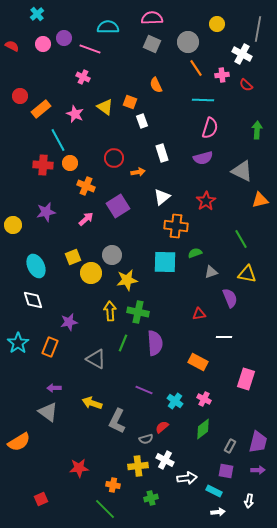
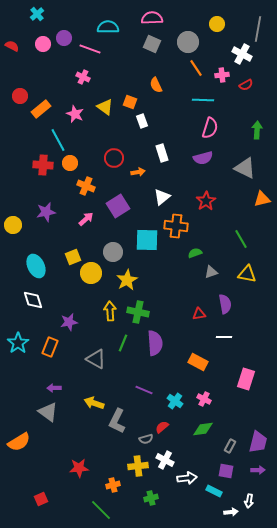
red semicircle at (246, 85): rotated 72 degrees counterclockwise
gray triangle at (242, 171): moved 3 px right, 3 px up
orange triangle at (260, 200): moved 2 px right, 1 px up
gray circle at (112, 255): moved 1 px right, 3 px up
cyan square at (165, 262): moved 18 px left, 22 px up
yellow star at (127, 280): rotated 20 degrees counterclockwise
purple semicircle at (230, 298): moved 5 px left, 6 px down; rotated 12 degrees clockwise
yellow arrow at (92, 403): moved 2 px right
green diamond at (203, 429): rotated 30 degrees clockwise
orange cross at (113, 485): rotated 24 degrees counterclockwise
green line at (105, 509): moved 4 px left, 1 px down
white arrow at (218, 512): moved 13 px right
